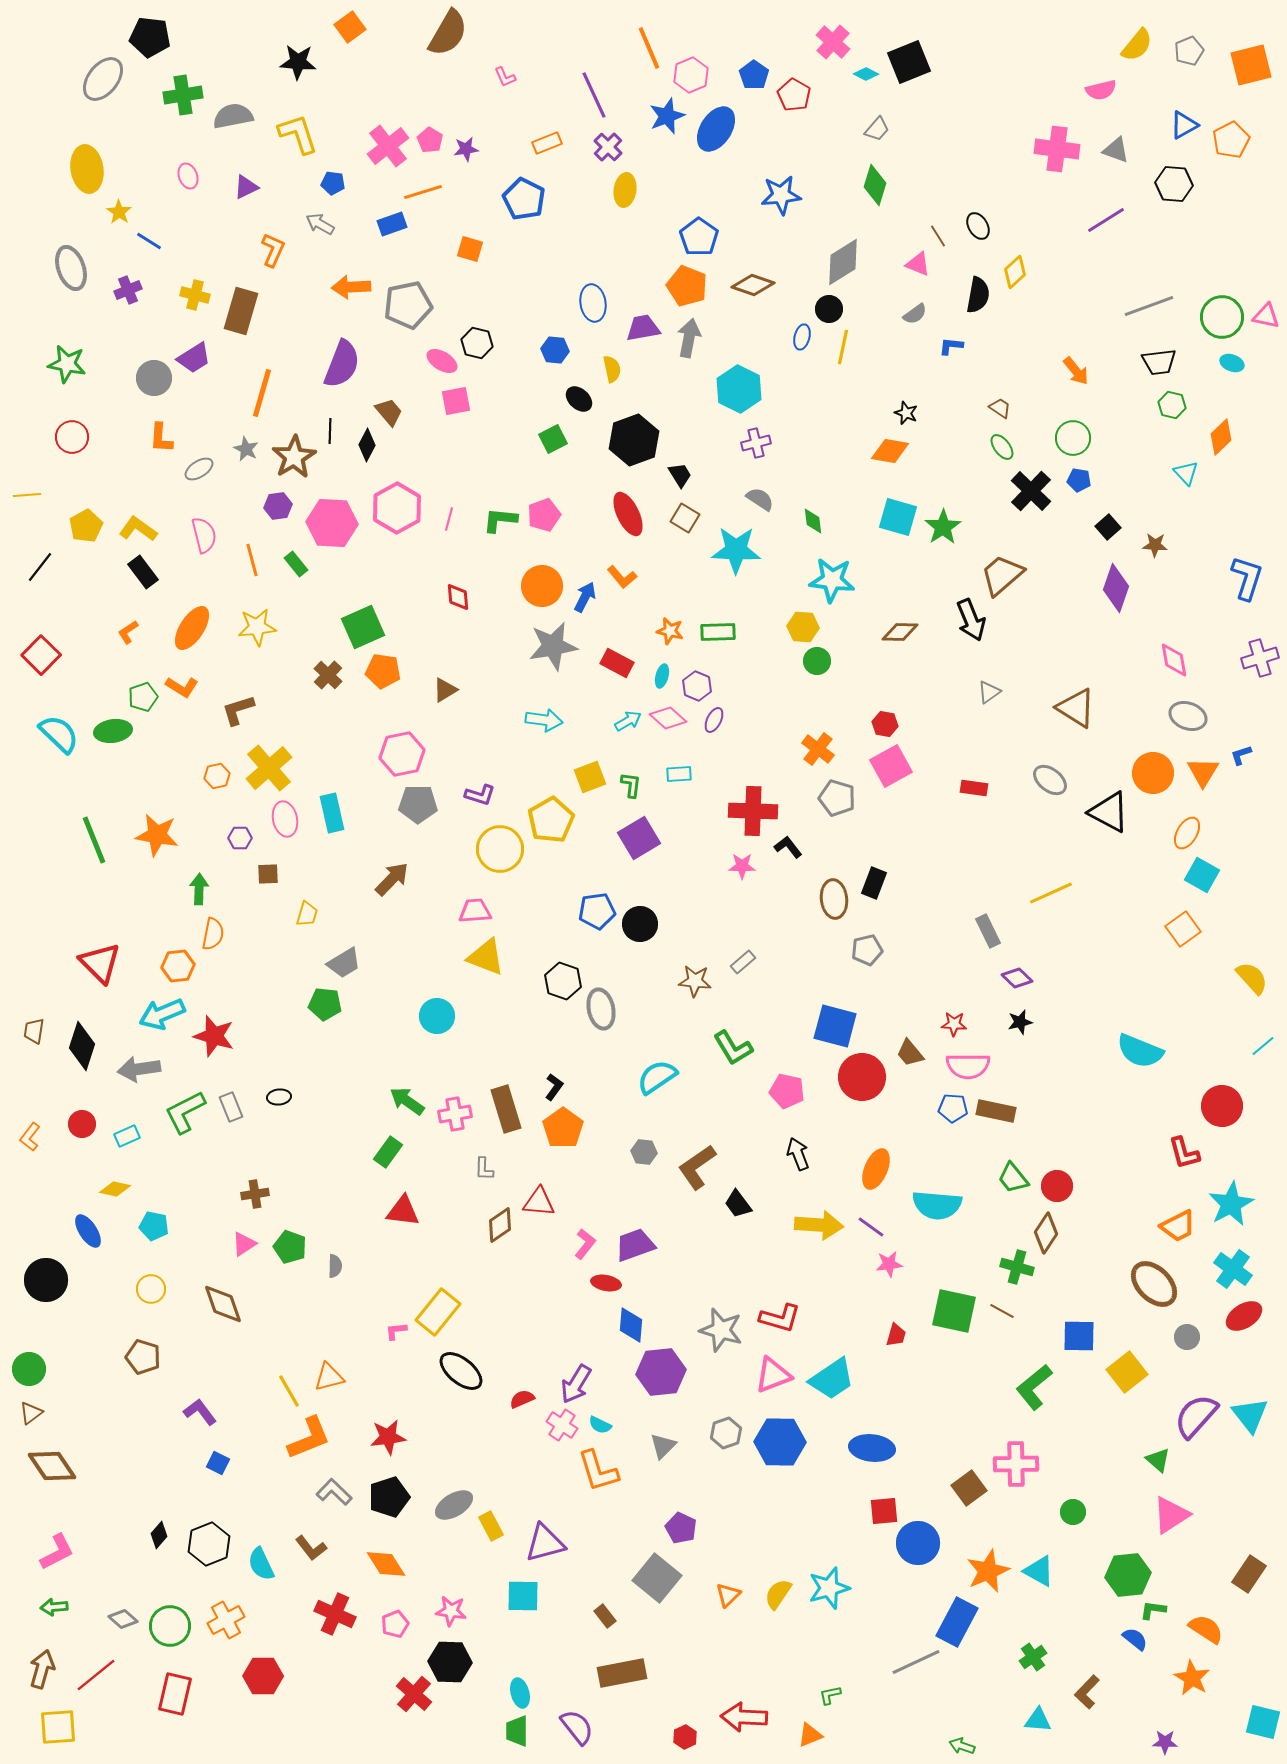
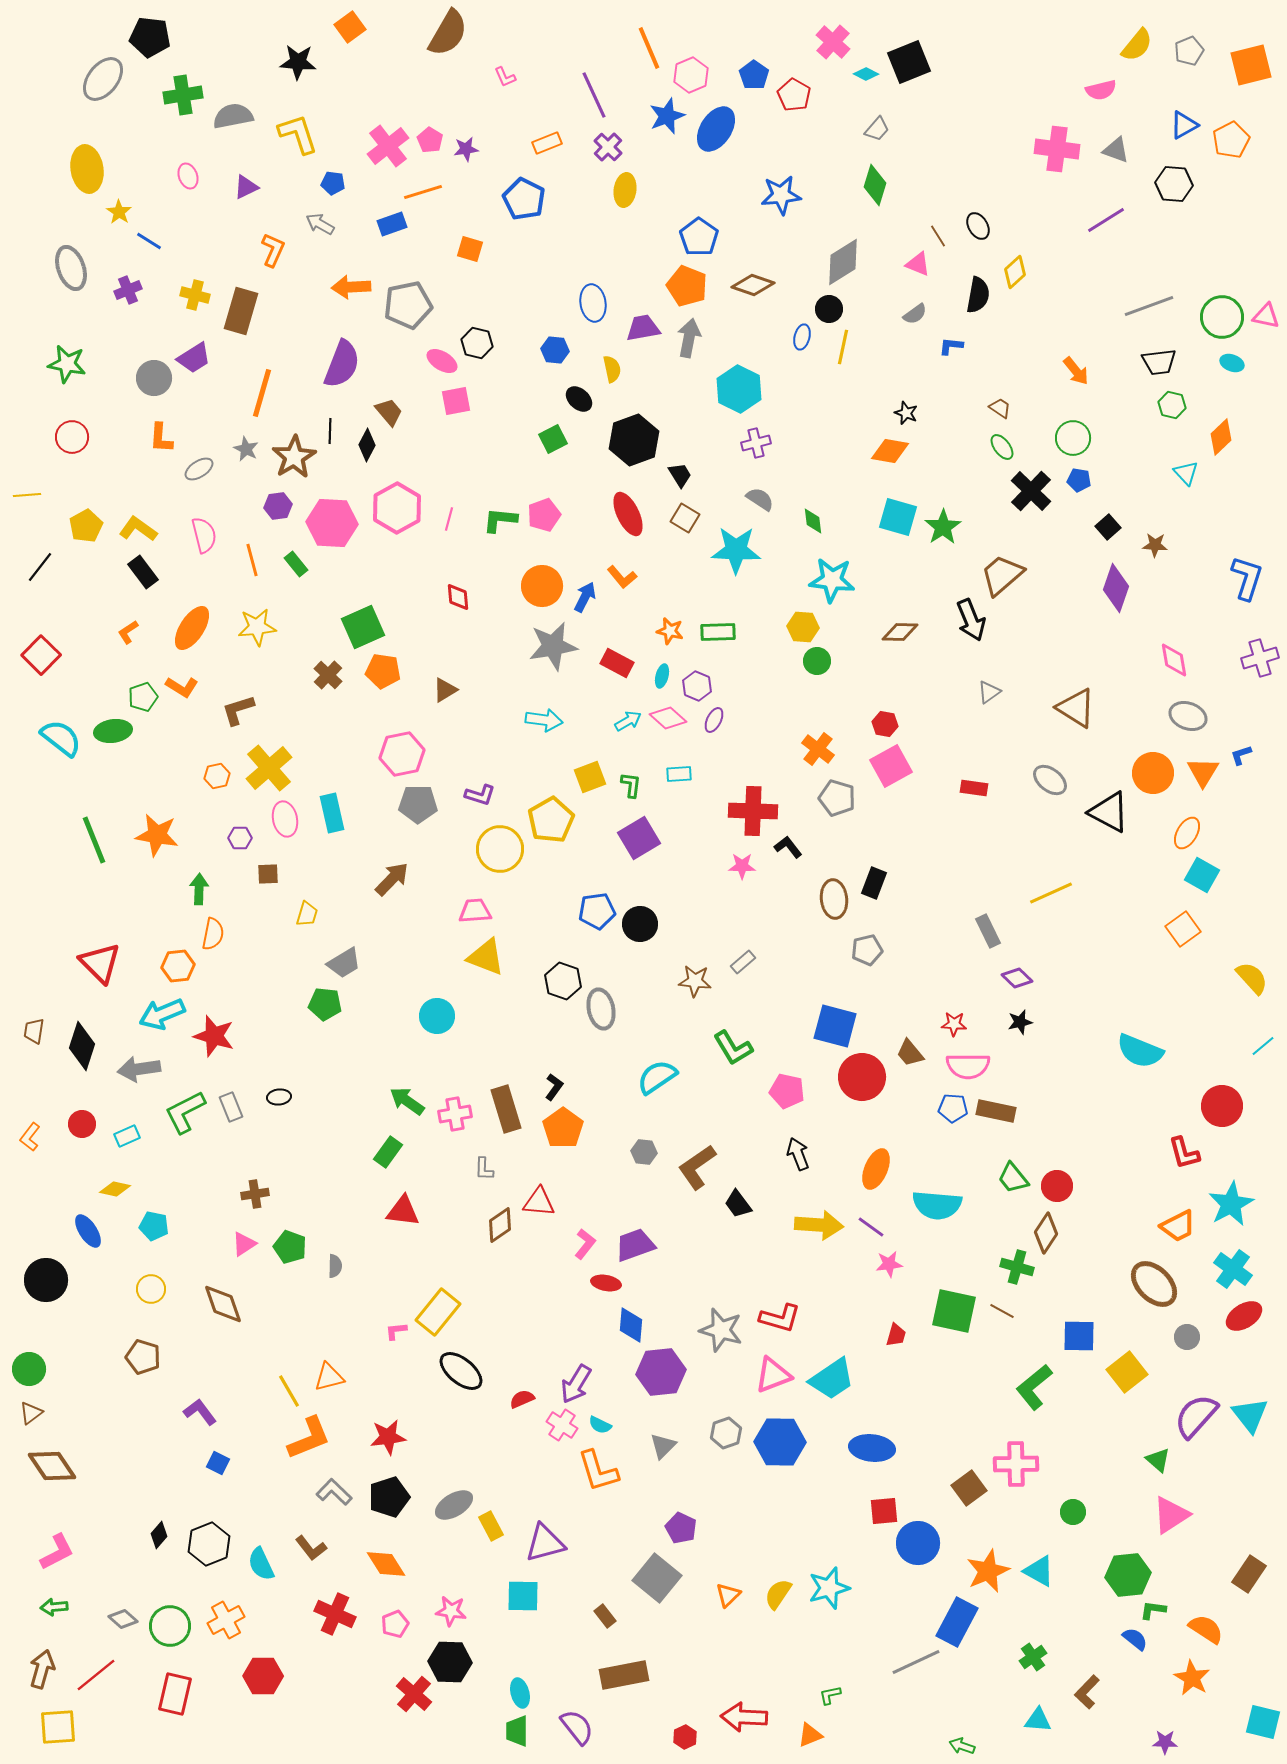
cyan semicircle at (59, 734): moved 2 px right, 4 px down; rotated 6 degrees counterclockwise
brown rectangle at (622, 1673): moved 2 px right, 2 px down
